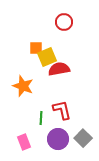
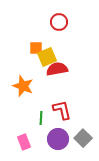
red circle: moved 5 px left
red semicircle: moved 2 px left
